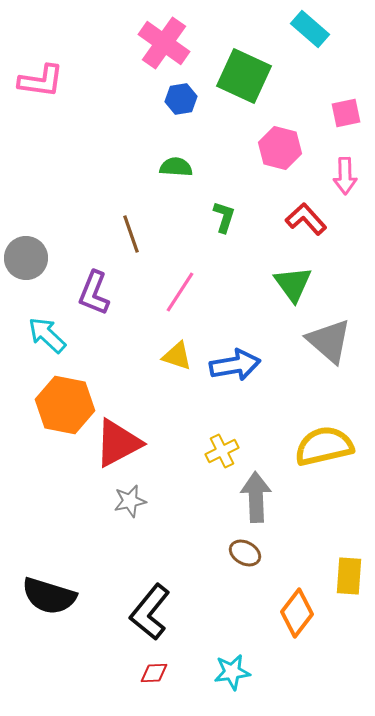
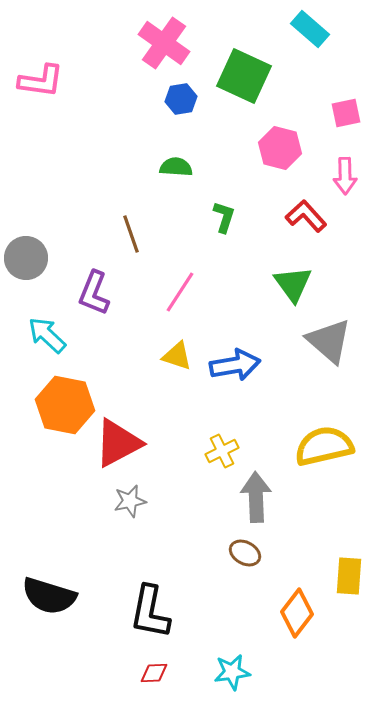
red L-shape: moved 3 px up
black L-shape: rotated 28 degrees counterclockwise
